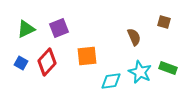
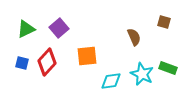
purple square: rotated 18 degrees counterclockwise
blue square: moved 1 px right; rotated 16 degrees counterclockwise
cyan star: moved 2 px right, 2 px down
